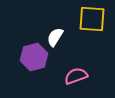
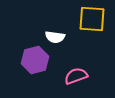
white semicircle: rotated 114 degrees counterclockwise
purple hexagon: moved 1 px right, 3 px down
